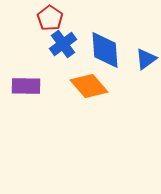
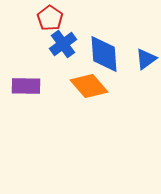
blue diamond: moved 1 px left, 4 px down
